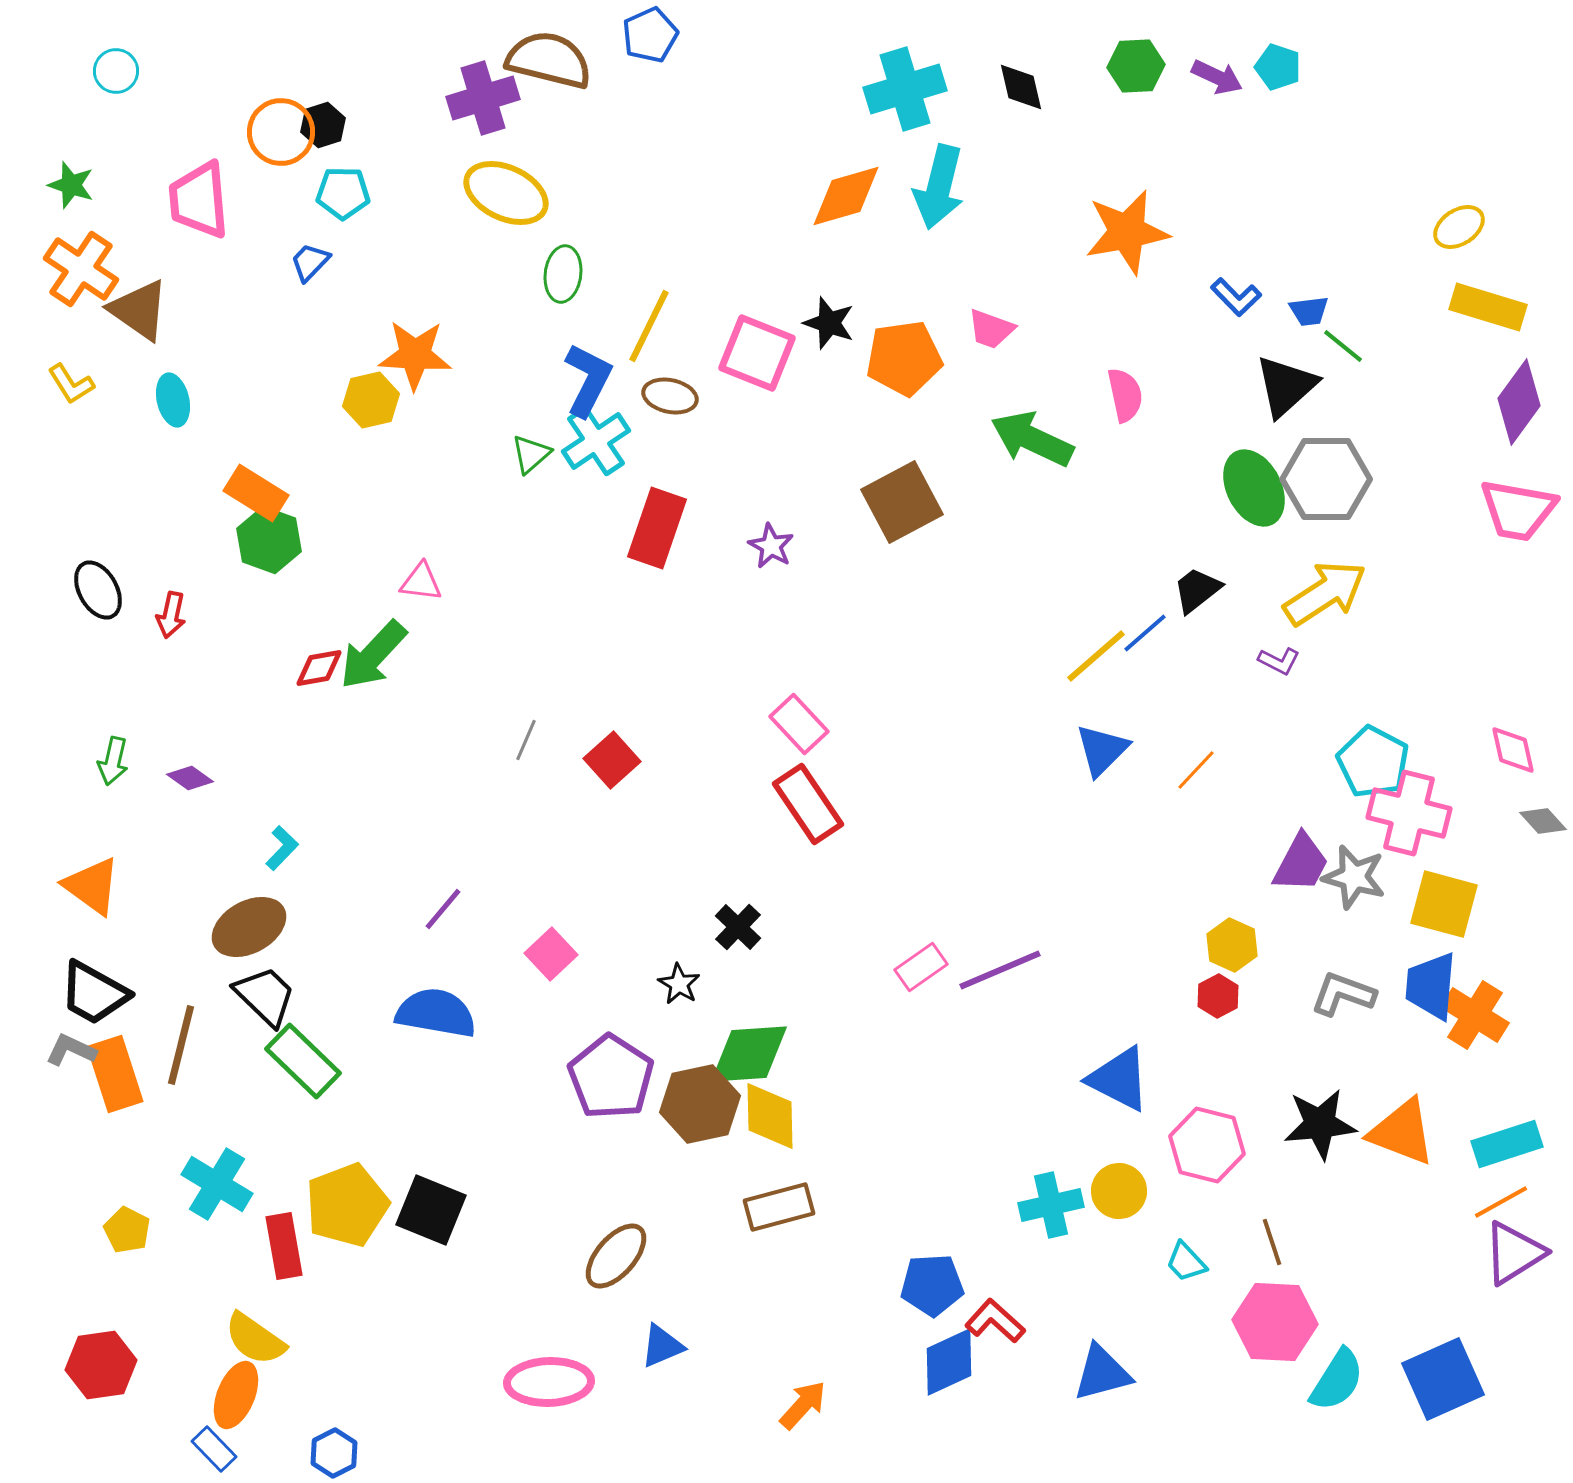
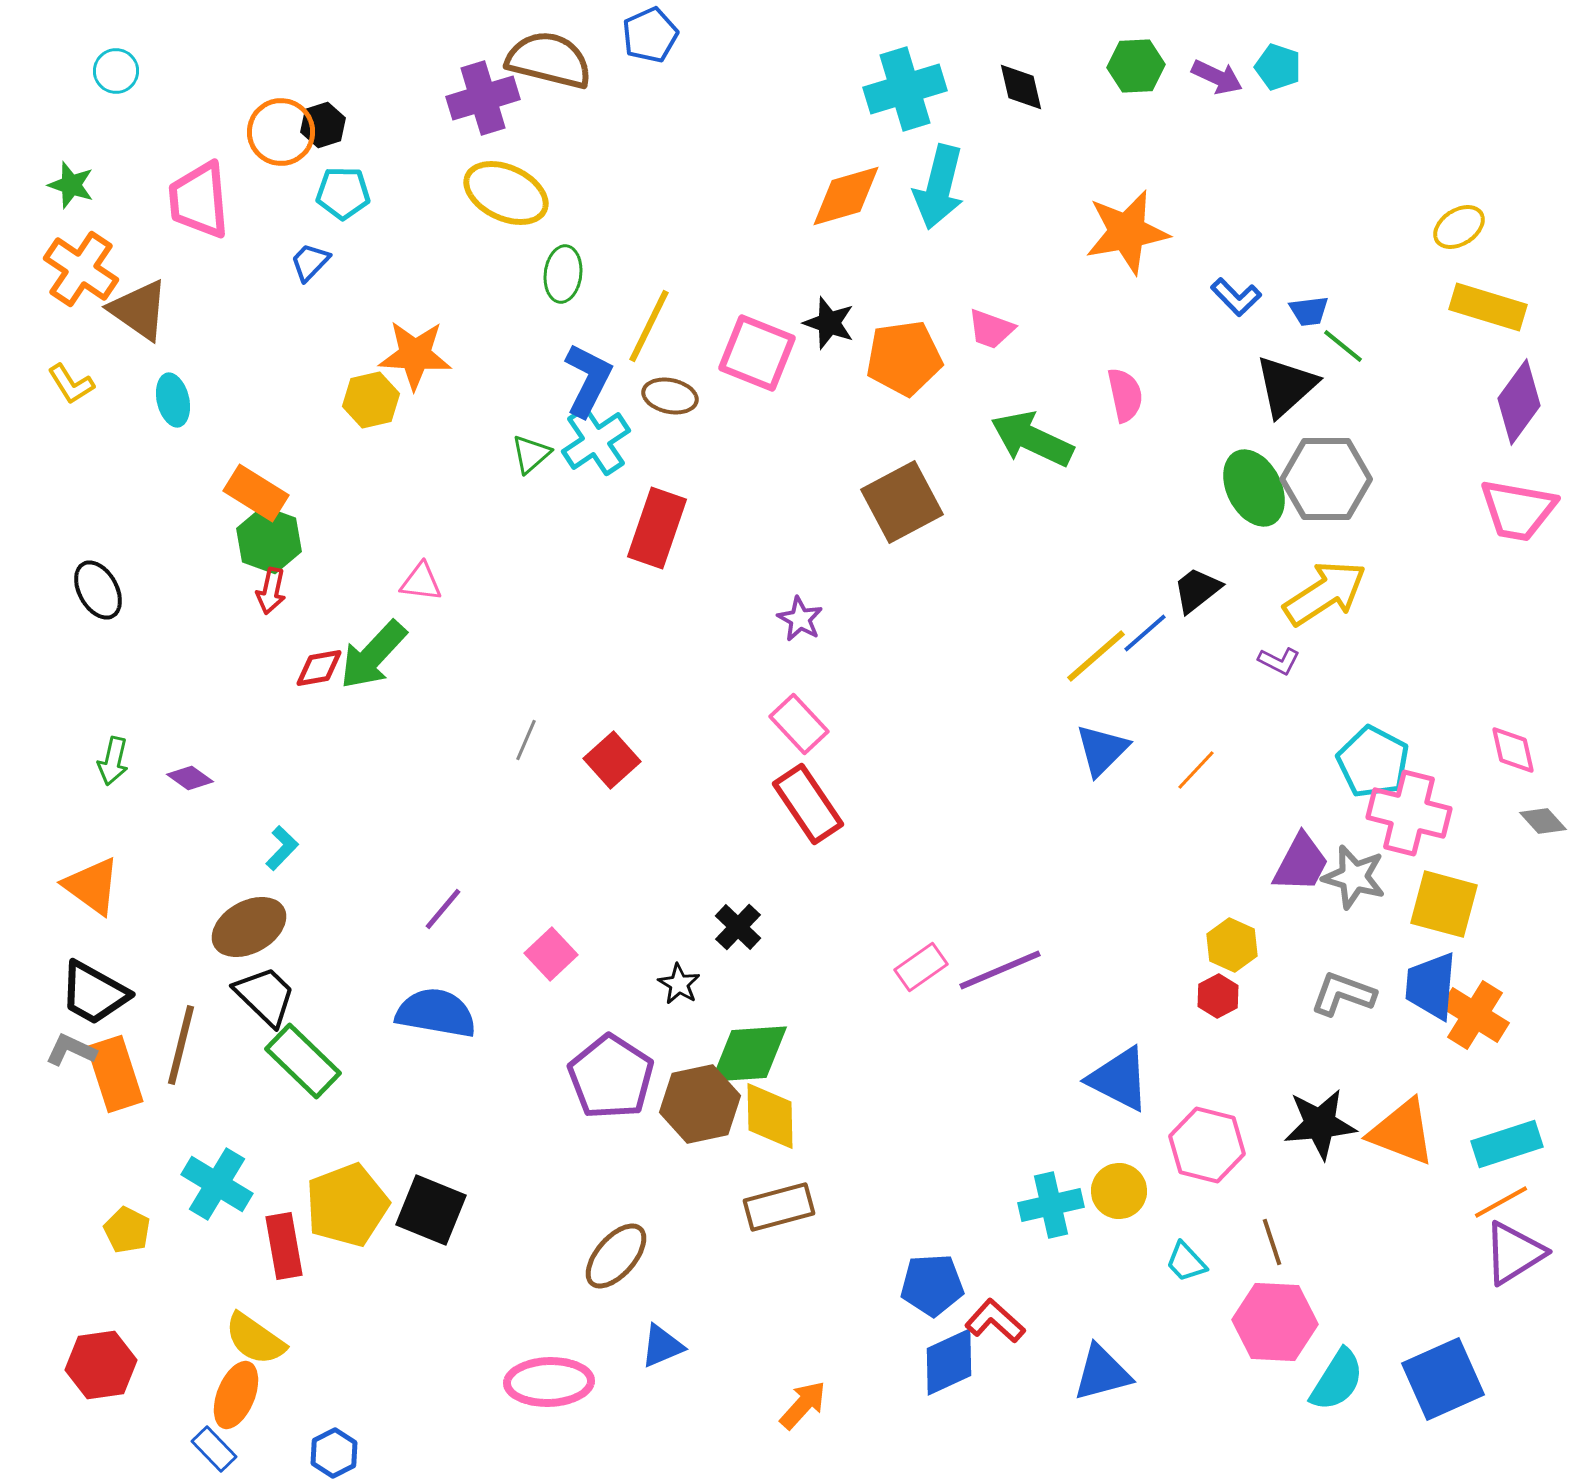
purple star at (771, 546): moved 29 px right, 73 px down
red arrow at (171, 615): moved 100 px right, 24 px up
